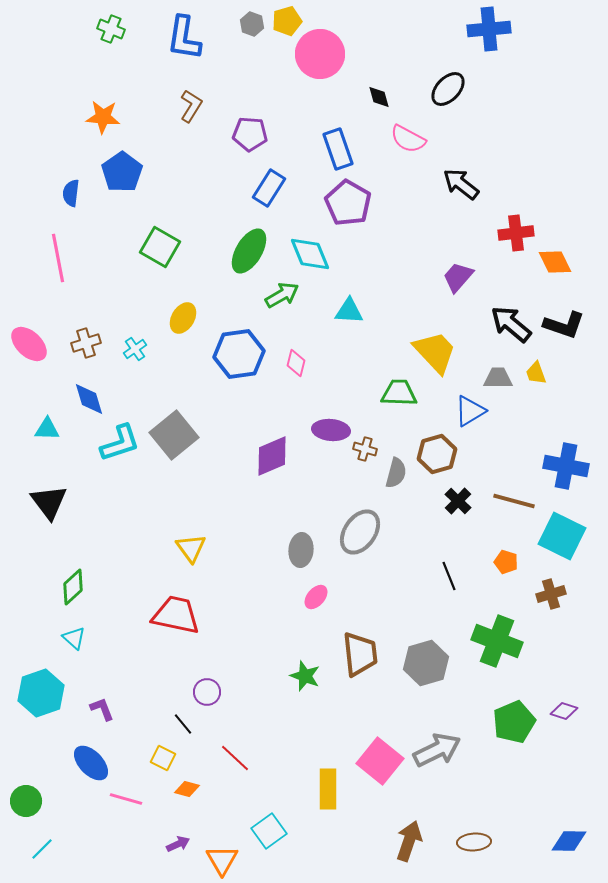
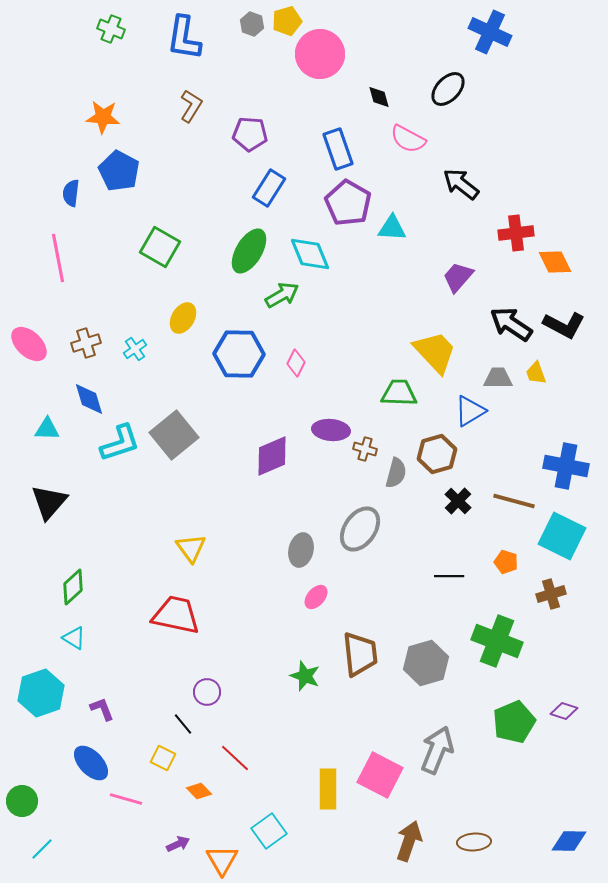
blue cross at (489, 29): moved 1 px right, 3 px down; rotated 30 degrees clockwise
blue pentagon at (122, 172): moved 3 px left, 1 px up; rotated 9 degrees counterclockwise
cyan triangle at (349, 311): moved 43 px right, 83 px up
black arrow at (511, 324): rotated 6 degrees counterclockwise
black L-shape at (564, 325): rotated 9 degrees clockwise
blue hexagon at (239, 354): rotated 9 degrees clockwise
pink diamond at (296, 363): rotated 12 degrees clockwise
black triangle at (49, 502): rotated 18 degrees clockwise
gray ellipse at (360, 532): moved 3 px up
gray ellipse at (301, 550): rotated 8 degrees clockwise
black line at (449, 576): rotated 68 degrees counterclockwise
cyan triangle at (74, 638): rotated 10 degrees counterclockwise
gray arrow at (437, 750): rotated 42 degrees counterclockwise
pink square at (380, 761): moved 14 px down; rotated 12 degrees counterclockwise
orange diamond at (187, 789): moved 12 px right, 2 px down; rotated 30 degrees clockwise
green circle at (26, 801): moved 4 px left
